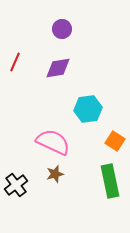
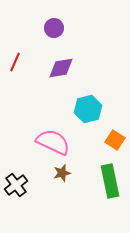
purple circle: moved 8 px left, 1 px up
purple diamond: moved 3 px right
cyan hexagon: rotated 8 degrees counterclockwise
orange square: moved 1 px up
brown star: moved 7 px right, 1 px up
